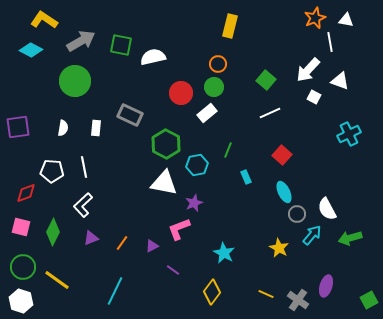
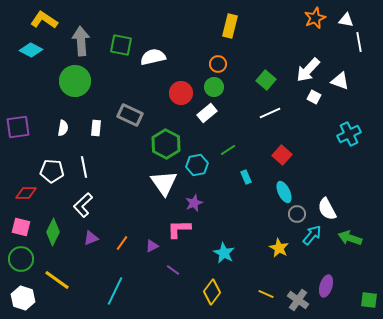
gray arrow at (81, 41): rotated 64 degrees counterclockwise
white line at (330, 42): moved 29 px right
green line at (228, 150): rotated 35 degrees clockwise
white triangle at (164, 183): rotated 44 degrees clockwise
red diamond at (26, 193): rotated 20 degrees clockwise
pink L-shape at (179, 229): rotated 20 degrees clockwise
green arrow at (350, 238): rotated 35 degrees clockwise
green circle at (23, 267): moved 2 px left, 8 px up
green square at (369, 300): rotated 36 degrees clockwise
white hexagon at (21, 301): moved 2 px right, 3 px up
